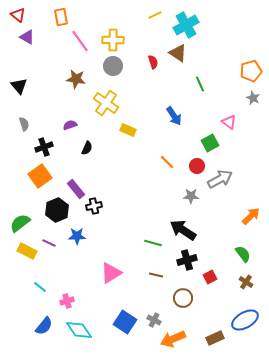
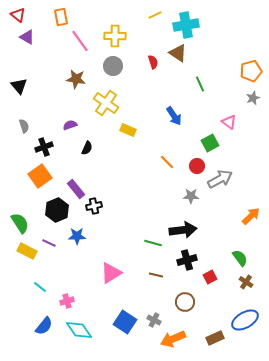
cyan cross at (186, 25): rotated 20 degrees clockwise
yellow cross at (113, 40): moved 2 px right, 4 px up
gray star at (253, 98): rotated 24 degrees clockwise
gray semicircle at (24, 124): moved 2 px down
green semicircle at (20, 223): rotated 95 degrees clockwise
black arrow at (183, 230): rotated 140 degrees clockwise
green semicircle at (243, 254): moved 3 px left, 4 px down
brown circle at (183, 298): moved 2 px right, 4 px down
